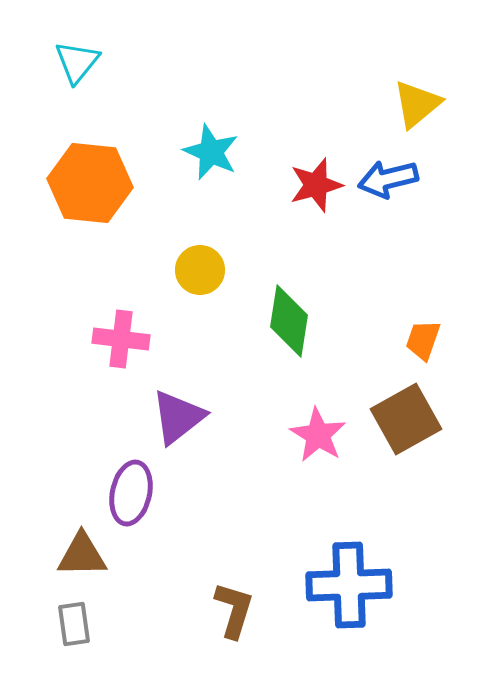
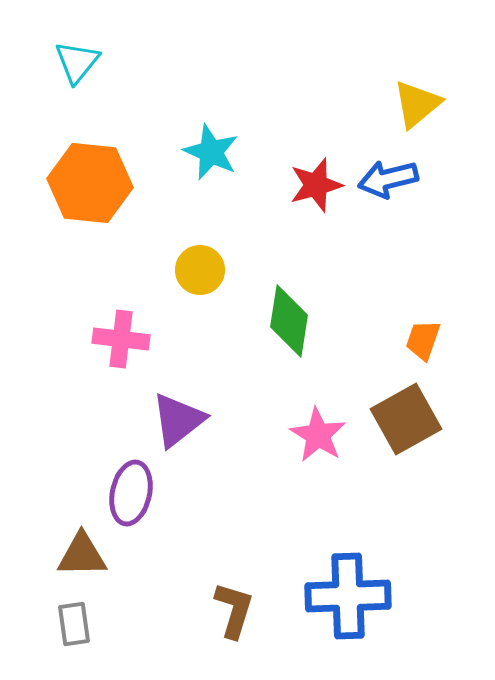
purple triangle: moved 3 px down
blue cross: moved 1 px left, 11 px down
